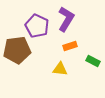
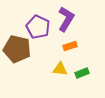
purple pentagon: moved 1 px right, 1 px down
brown pentagon: moved 1 px up; rotated 20 degrees clockwise
green rectangle: moved 11 px left, 12 px down; rotated 48 degrees counterclockwise
